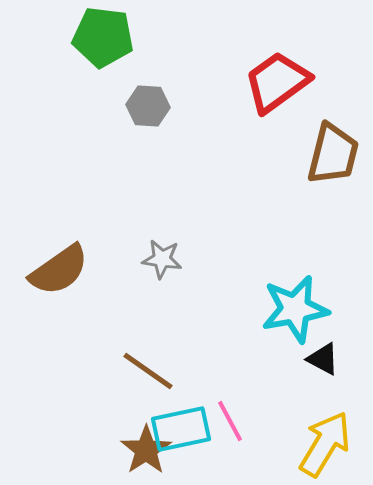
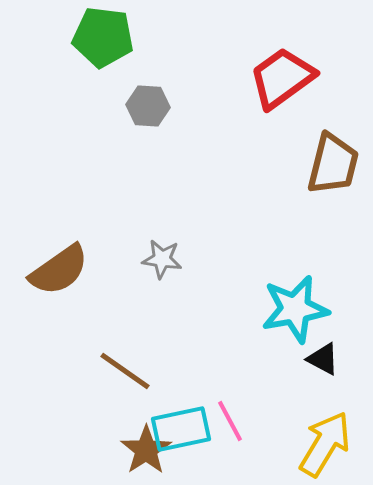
red trapezoid: moved 5 px right, 4 px up
brown trapezoid: moved 10 px down
brown line: moved 23 px left
